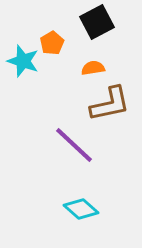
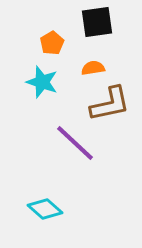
black square: rotated 20 degrees clockwise
cyan star: moved 19 px right, 21 px down
purple line: moved 1 px right, 2 px up
cyan diamond: moved 36 px left
